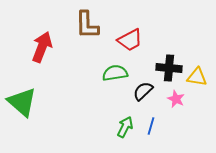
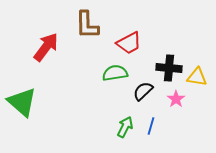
red trapezoid: moved 1 px left, 3 px down
red arrow: moved 4 px right; rotated 16 degrees clockwise
pink star: rotated 12 degrees clockwise
